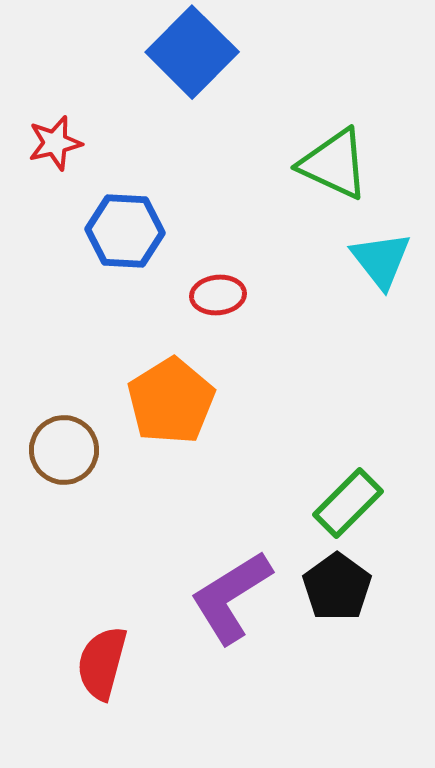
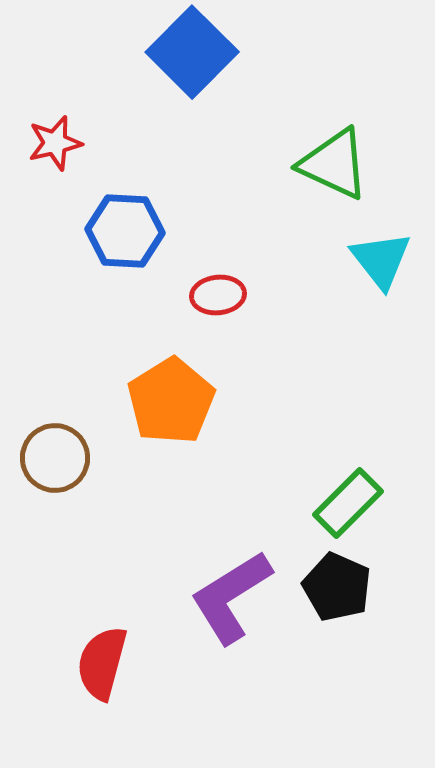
brown circle: moved 9 px left, 8 px down
black pentagon: rotated 12 degrees counterclockwise
